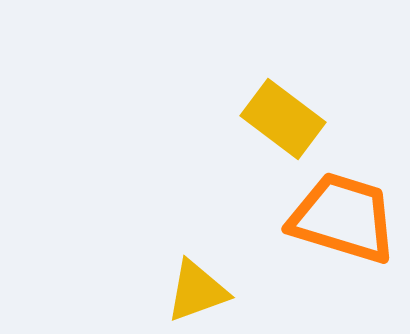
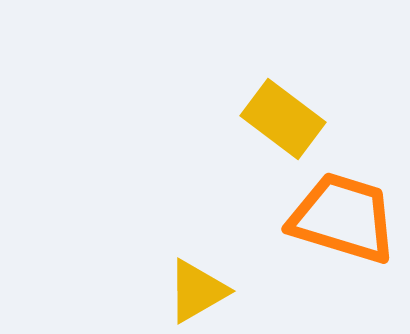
yellow triangle: rotated 10 degrees counterclockwise
